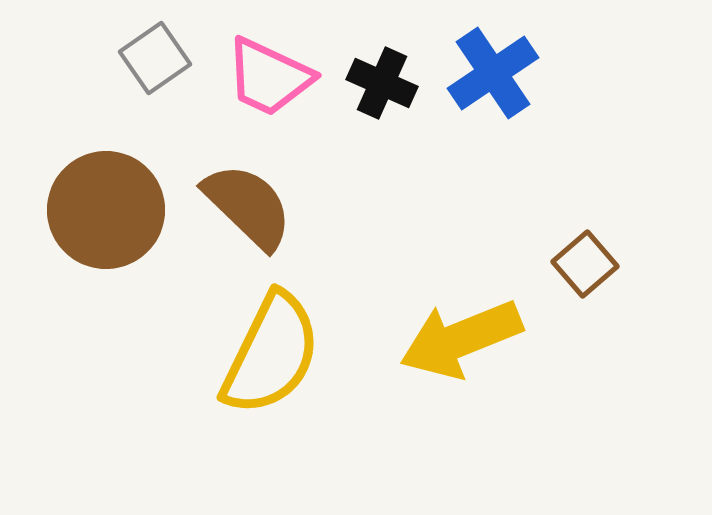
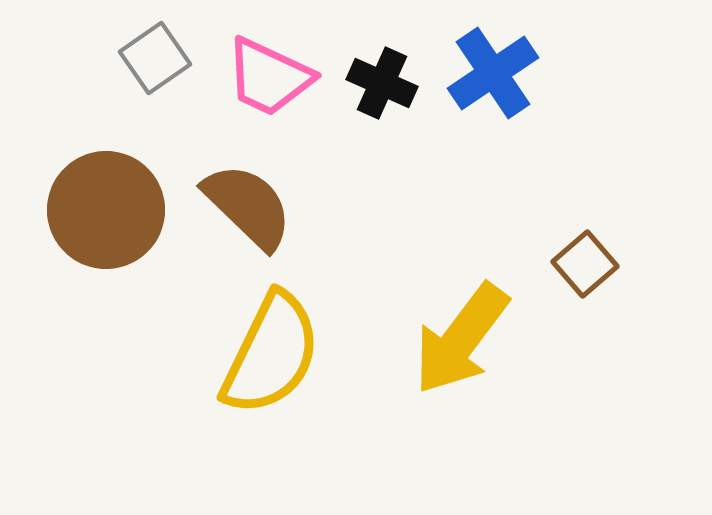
yellow arrow: rotated 31 degrees counterclockwise
